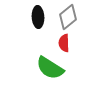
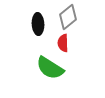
black ellipse: moved 7 px down
red semicircle: moved 1 px left
